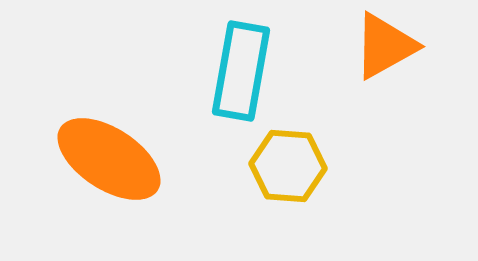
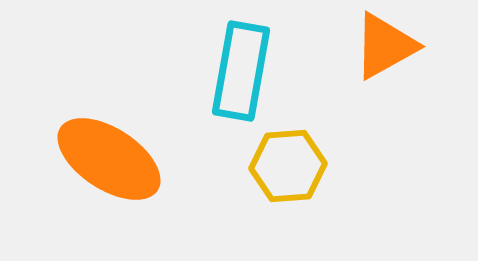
yellow hexagon: rotated 8 degrees counterclockwise
